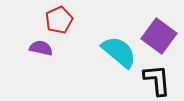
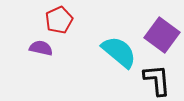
purple square: moved 3 px right, 1 px up
